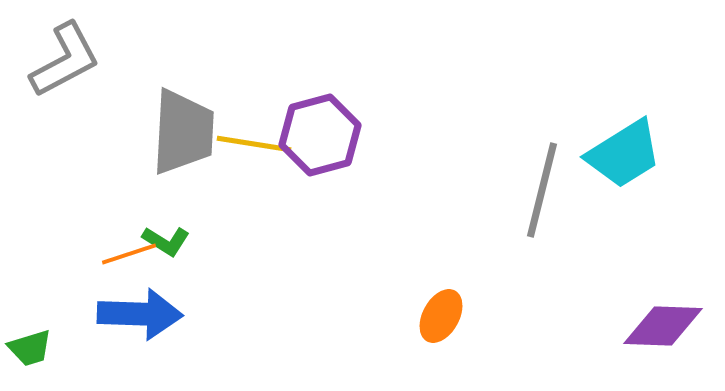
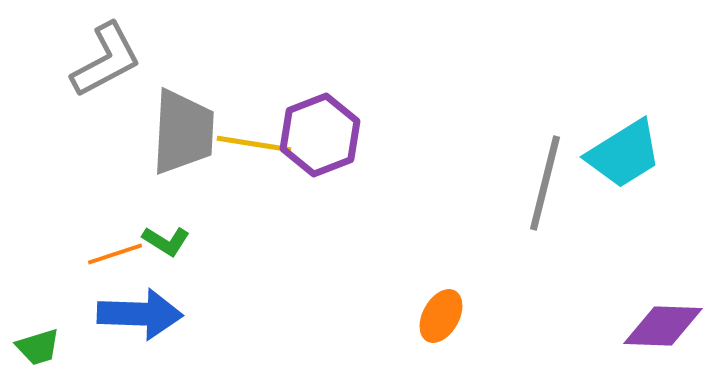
gray L-shape: moved 41 px right
purple hexagon: rotated 6 degrees counterclockwise
gray line: moved 3 px right, 7 px up
orange line: moved 14 px left
green trapezoid: moved 8 px right, 1 px up
